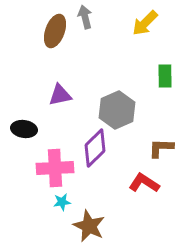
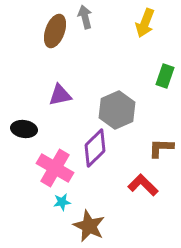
yellow arrow: rotated 24 degrees counterclockwise
green rectangle: rotated 20 degrees clockwise
pink cross: rotated 33 degrees clockwise
red L-shape: moved 1 px left, 2 px down; rotated 12 degrees clockwise
